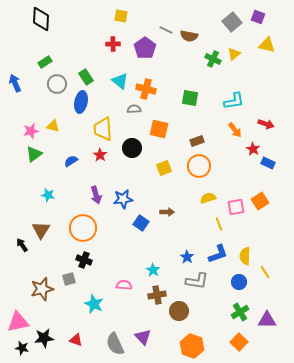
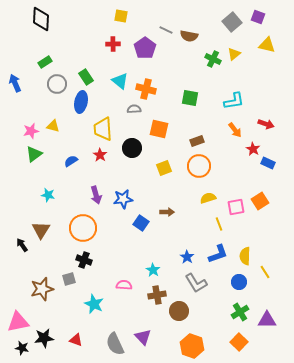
gray L-shape at (197, 281): moved 1 px left, 2 px down; rotated 50 degrees clockwise
